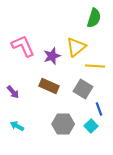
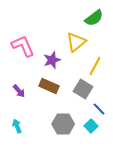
green semicircle: rotated 36 degrees clockwise
yellow triangle: moved 5 px up
purple star: moved 4 px down
yellow line: rotated 66 degrees counterclockwise
purple arrow: moved 6 px right, 1 px up
blue line: rotated 24 degrees counterclockwise
cyan arrow: rotated 40 degrees clockwise
